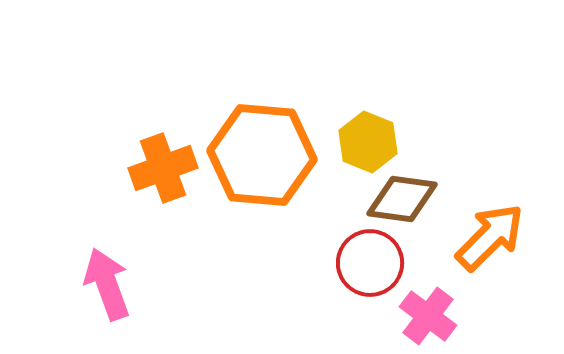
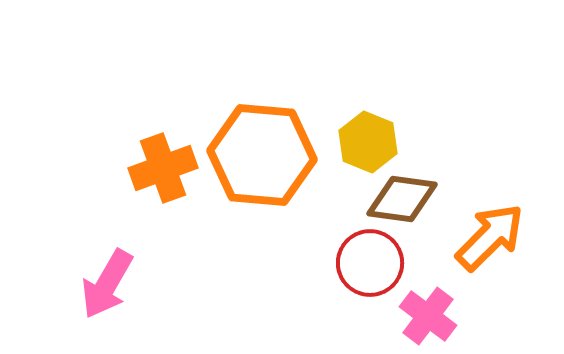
pink arrow: rotated 130 degrees counterclockwise
